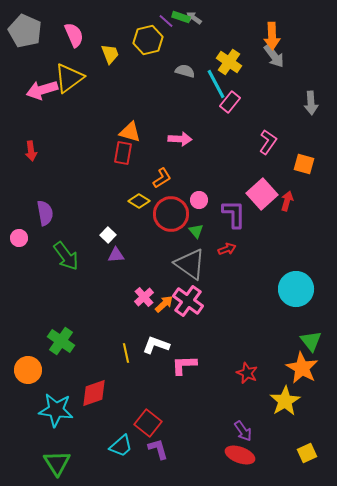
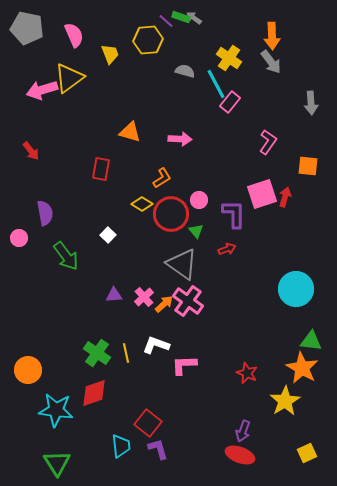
gray pentagon at (25, 31): moved 2 px right, 3 px up; rotated 12 degrees counterclockwise
yellow hexagon at (148, 40): rotated 8 degrees clockwise
gray arrow at (274, 56): moved 3 px left, 6 px down
yellow cross at (229, 62): moved 4 px up
red arrow at (31, 151): rotated 30 degrees counterclockwise
red rectangle at (123, 153): moved 22 px left, 16 px down
orange square at (304, 164): moved 4 px right, 2 px down; rotated 10 degrees counterclockwise
pink square at (262, 194): rotated 24 degrees clockwise
yellow diamond at (139, 201): moved 3 px right, 3 px down
red arrow at (287, 201): moved 2 px left, 4 px up
purple triangle at (116, 255): moved 2 px left, 40 px down
gray triangle at (190, 264): moved 8 px left
green cross at (61, 341): moved 36 px right, 12 px down
green triangle at (311, 341): rotated 45 degrees counterclockwise
purple arrow at (243, 431): rotated 55 degrees clockwise
cyan trapezoid at (121, 446): rotated 55 degrees counterclockwise
